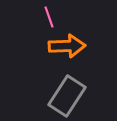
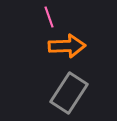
gray rectangle: moved 2 px right, 3 px up
